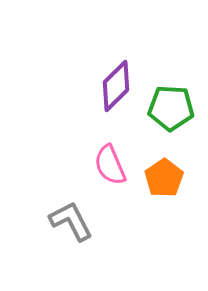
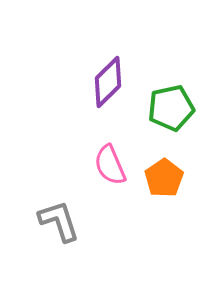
purple diamond: moved 8 px left, 4 px up
green pentagon: rotated 15 degrees counterclockwise
gray L-shape: moved 12 px left; rotated 9 degrees clockwise
